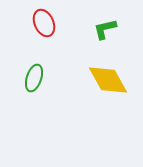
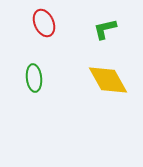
green ellipse: rotated 24 degrees counterclockwise
